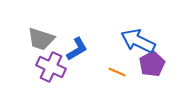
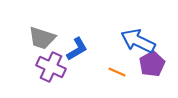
gray trapezoid: moved 1 px right, 1 px up
